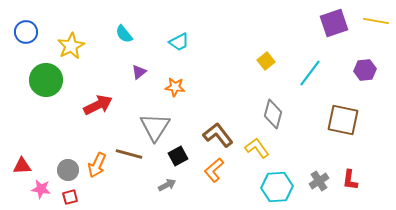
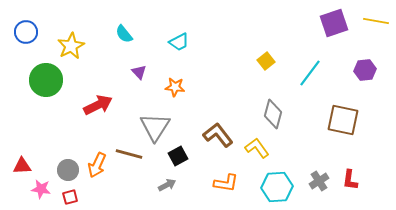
purple triangle: rotated 35 degrees counterclockwise
orange L-shape: moved 12 px right, 13 px down; rotated 130 degrees counterclockwise
